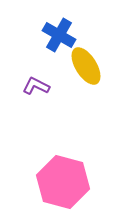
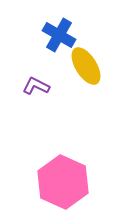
pink hexagon: rotated 9 degrees clockwise
